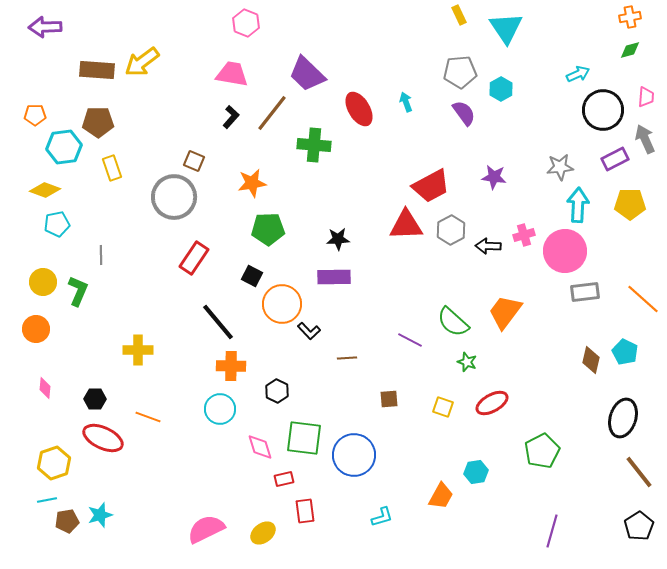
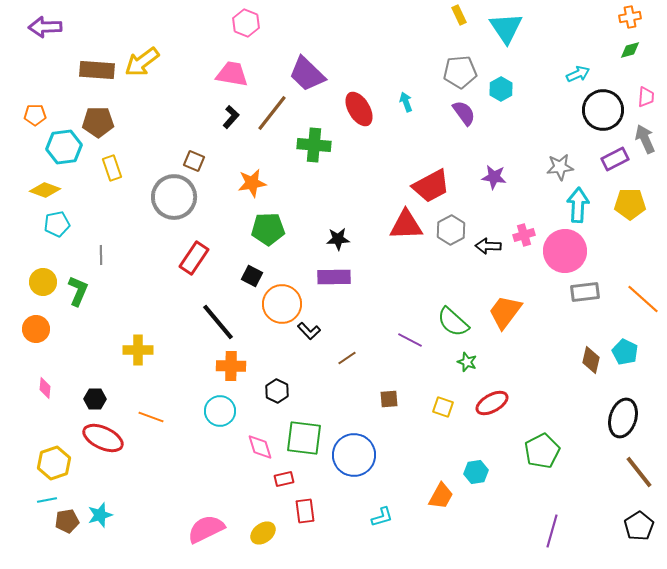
brown line at (347, 358): rotated 30 degrees counterclockwise
cyan circle at (220, 409): moved 2 px down
orange line at (148, 417): moved 3 px right
